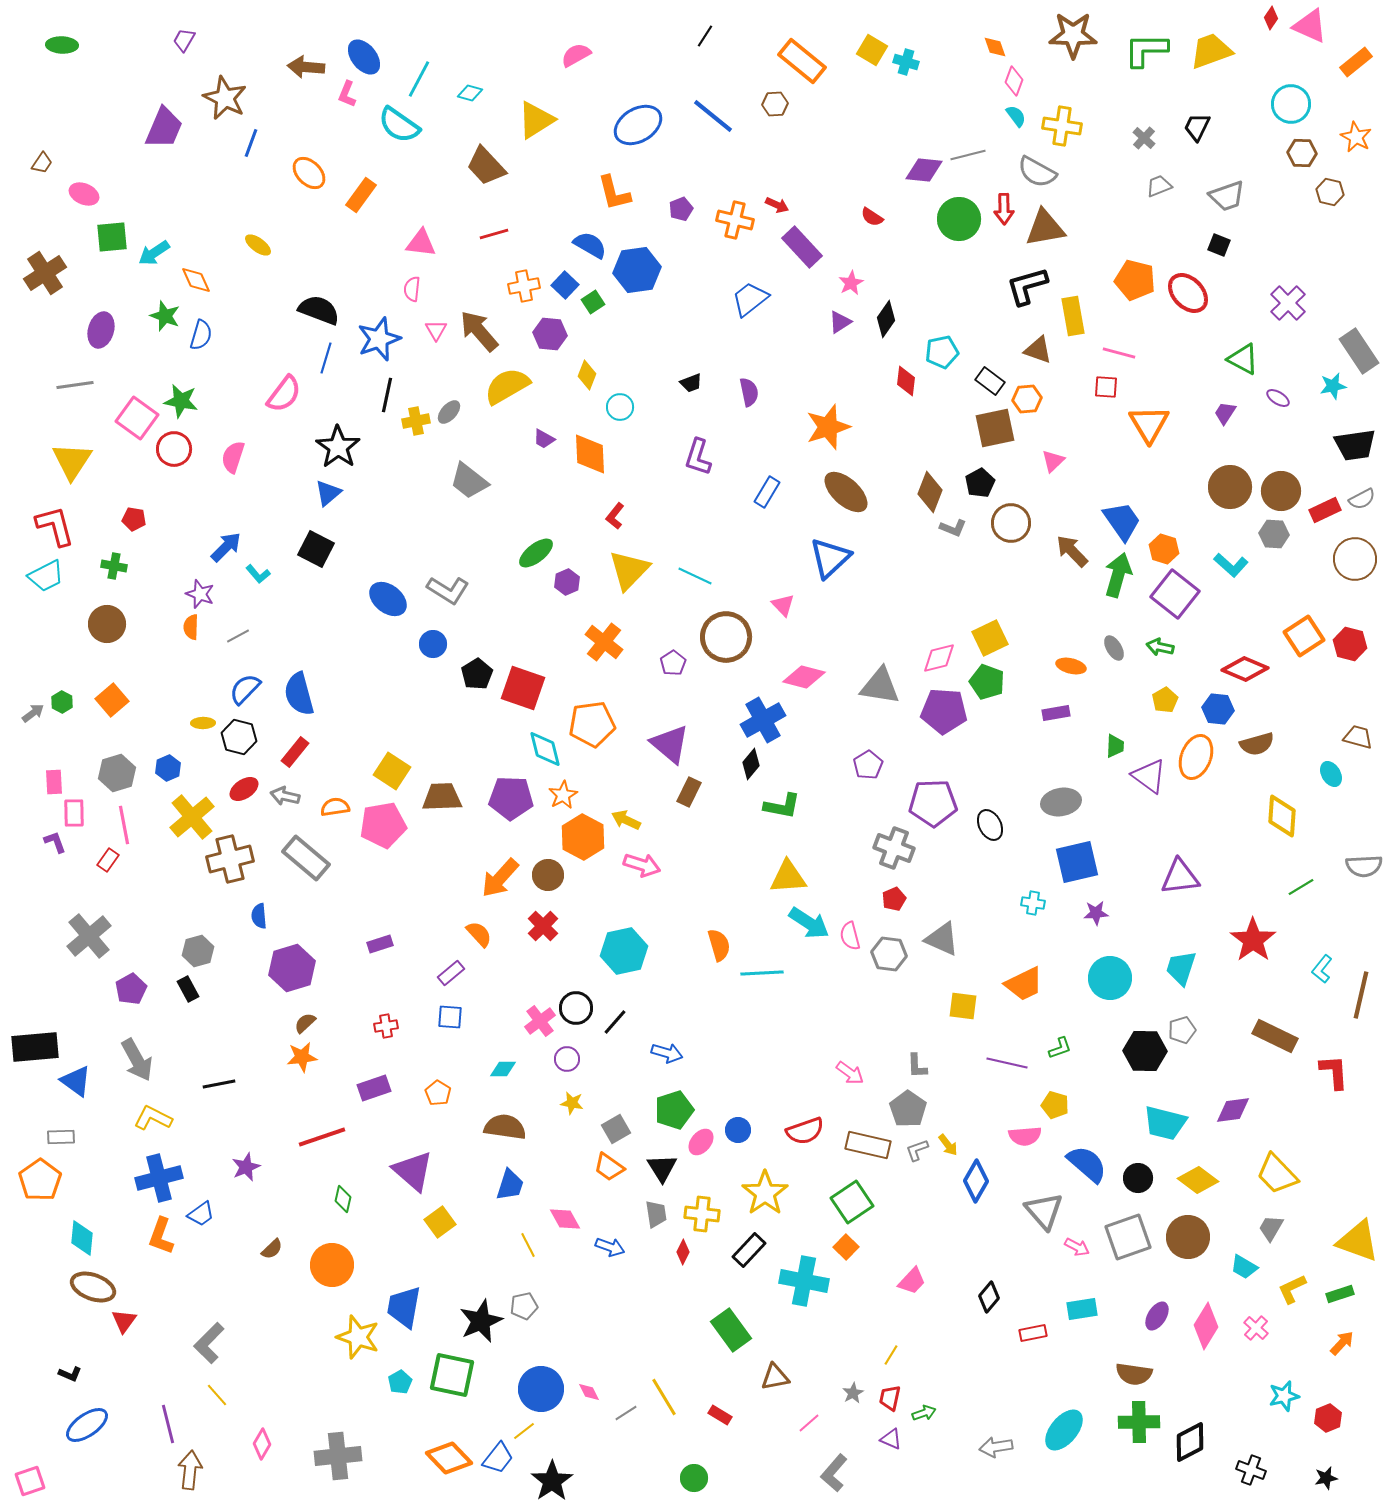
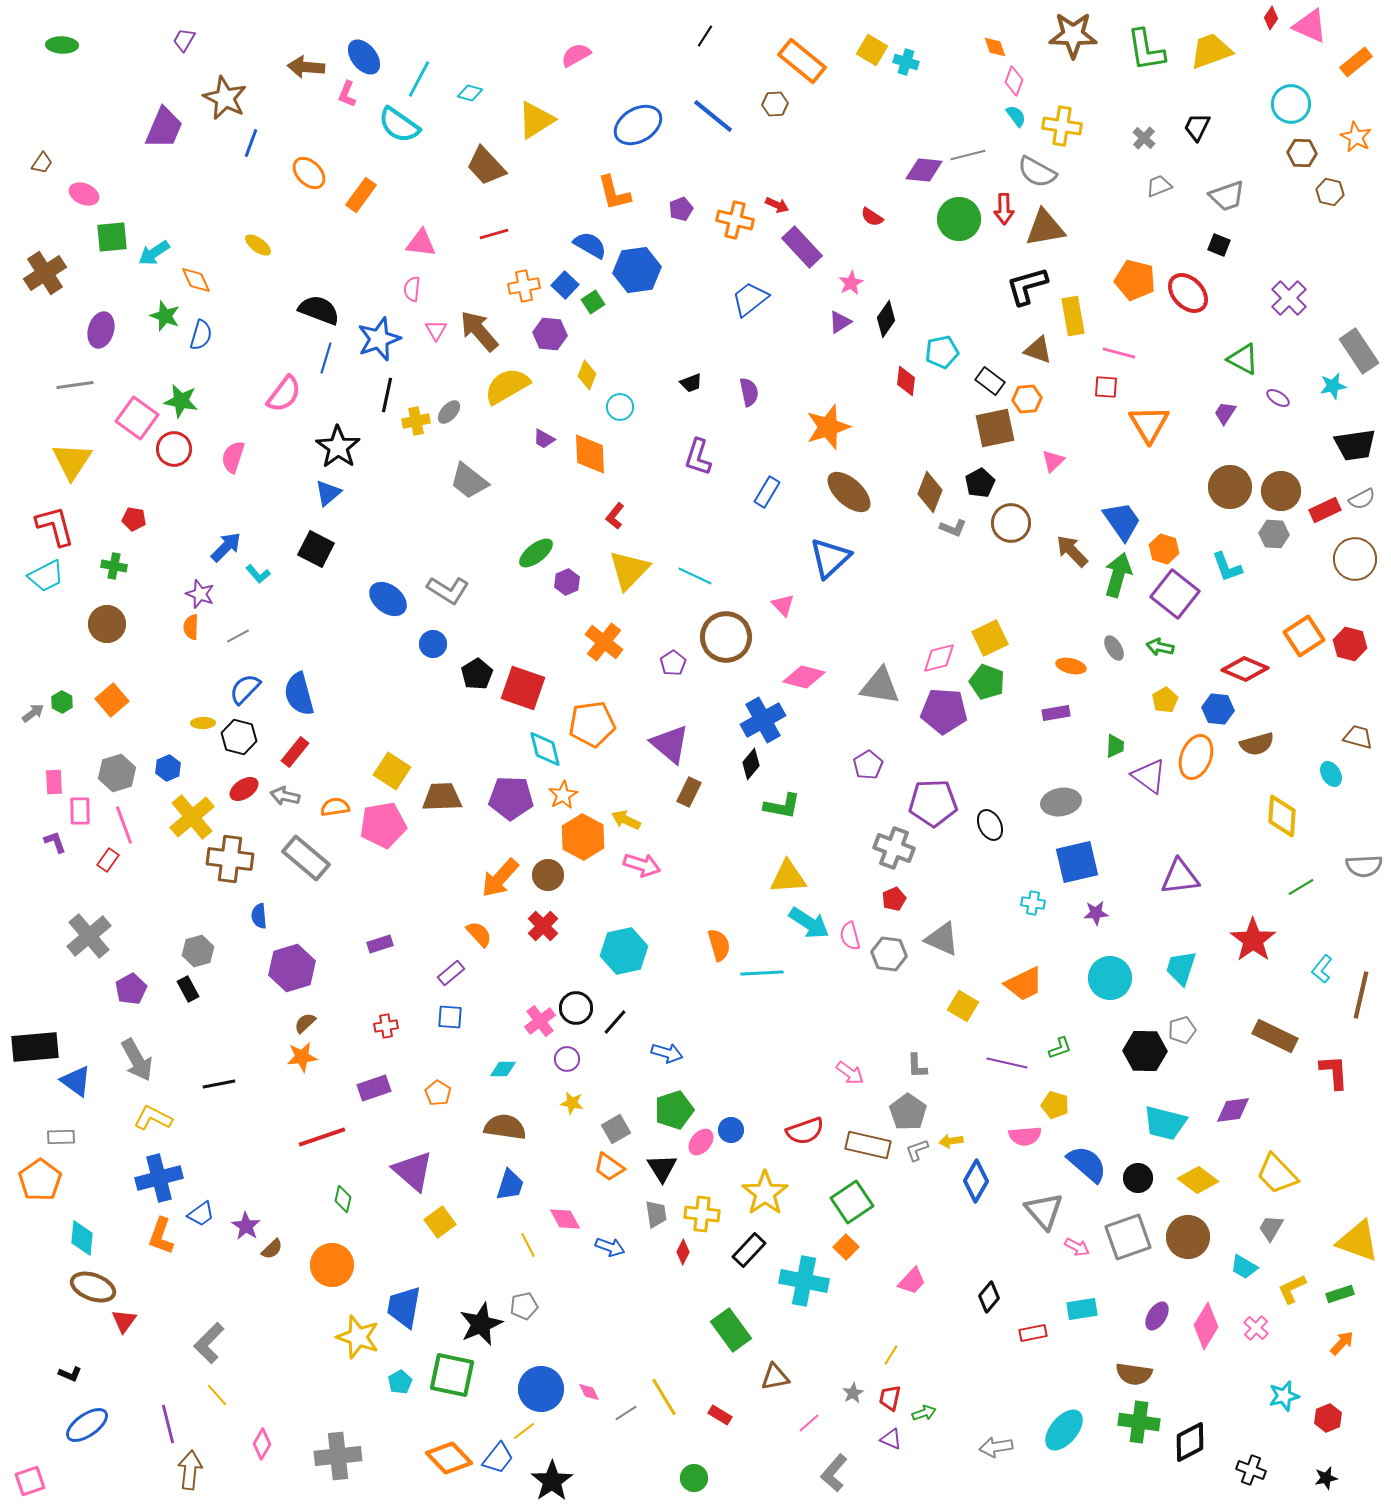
green L-shape at (1146, 50): rotated 99 degrees counterclockwise
purple cross at (1288, 303): moved 1 px right, 5 px up
brown ellipse at (846, 492): moved 3 px right
cyan L-shape at (1231, 565): moved 4 px left, 2 px down; rotated 28 degrees clockwise
pink rectangle at (74, 813): moved 6 px right, 2 px up
pink line at (124, 825): rotated 9 degrees counterclockwise
brown cross at (230, 859): rotated 21 degrees clockwise
yellow square at (963, 1006): rotated 24 degrees clockwise
gray pentagon at (908, 1109): moved 3 px down
blue circle at (738, 1130): moved 7 px left
yellow arrow at (948, 1145): moved 3 px right, 4 px up; rotated 120 degrees clockwise
purple star at (246, 1167): moved 59 px down; rotated 16 degrees counterclockwise
black star at (481, 1321): moved 3 px down
green cross at (1139, 1422): rotated 9 degrees clockwise
